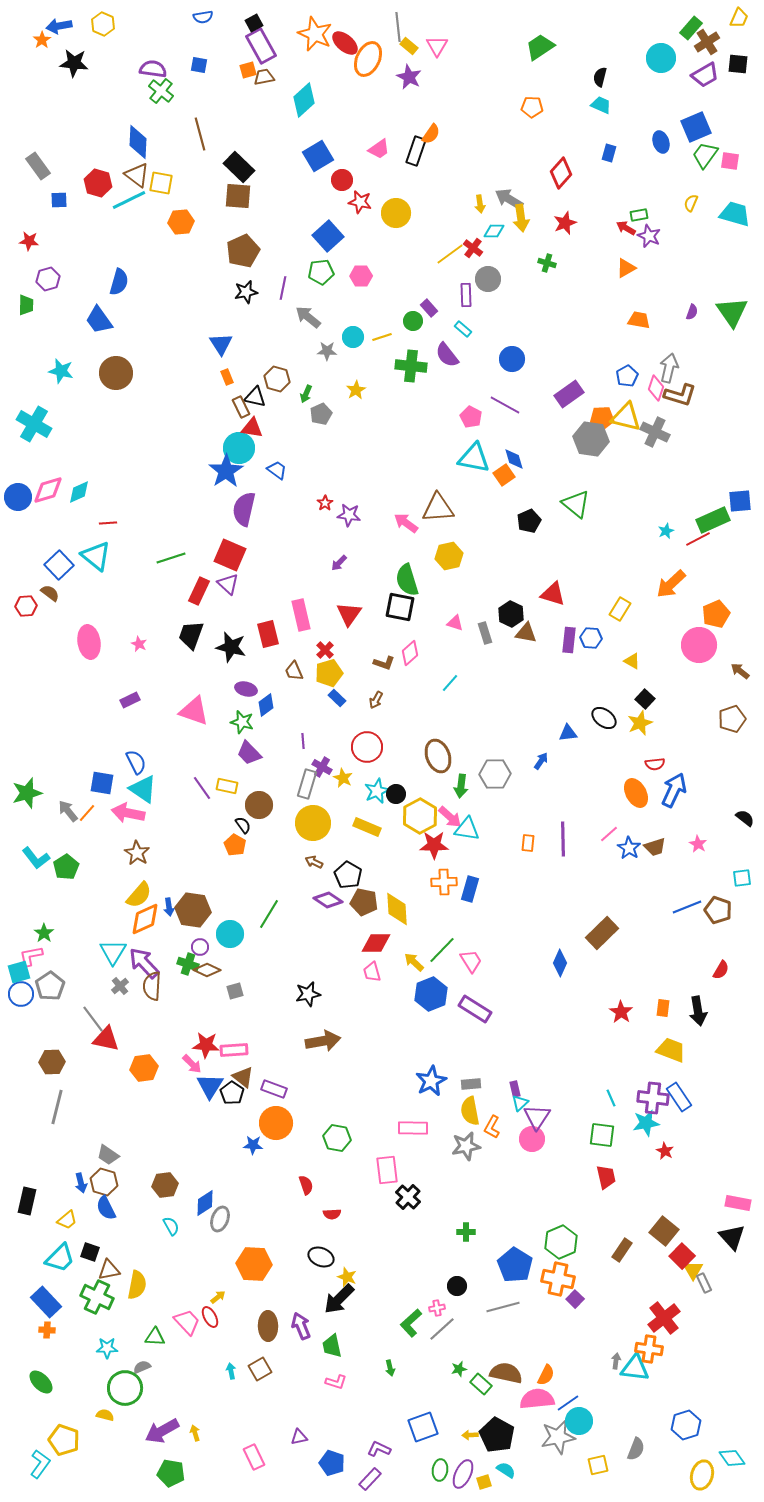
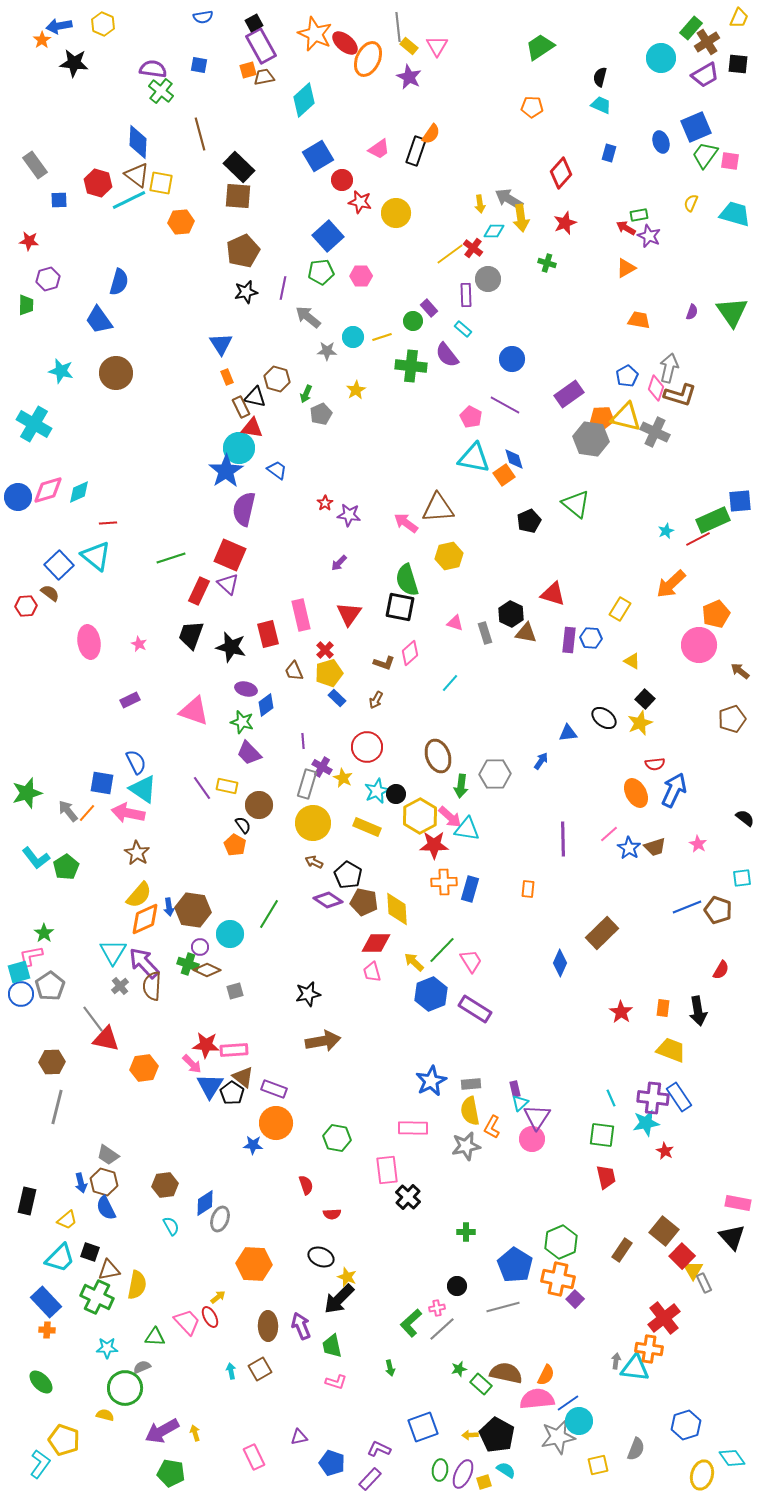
gray rectangle at (38, 166): moved 3 px left, 1 px up
orange rectangle at (528, 843): moved 46 px down
